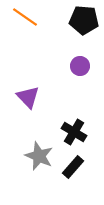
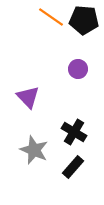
orange line: moved 26 px right
purple circle: moved 2 px left, 3 px down
gray star: moved 5 px left, 6 px up
